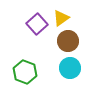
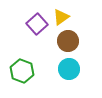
yellow triangle: moved 1 px up
cyan circle: moved 1 px left, 1 px down
green hexagon: moved 3 px left, 1 px up
